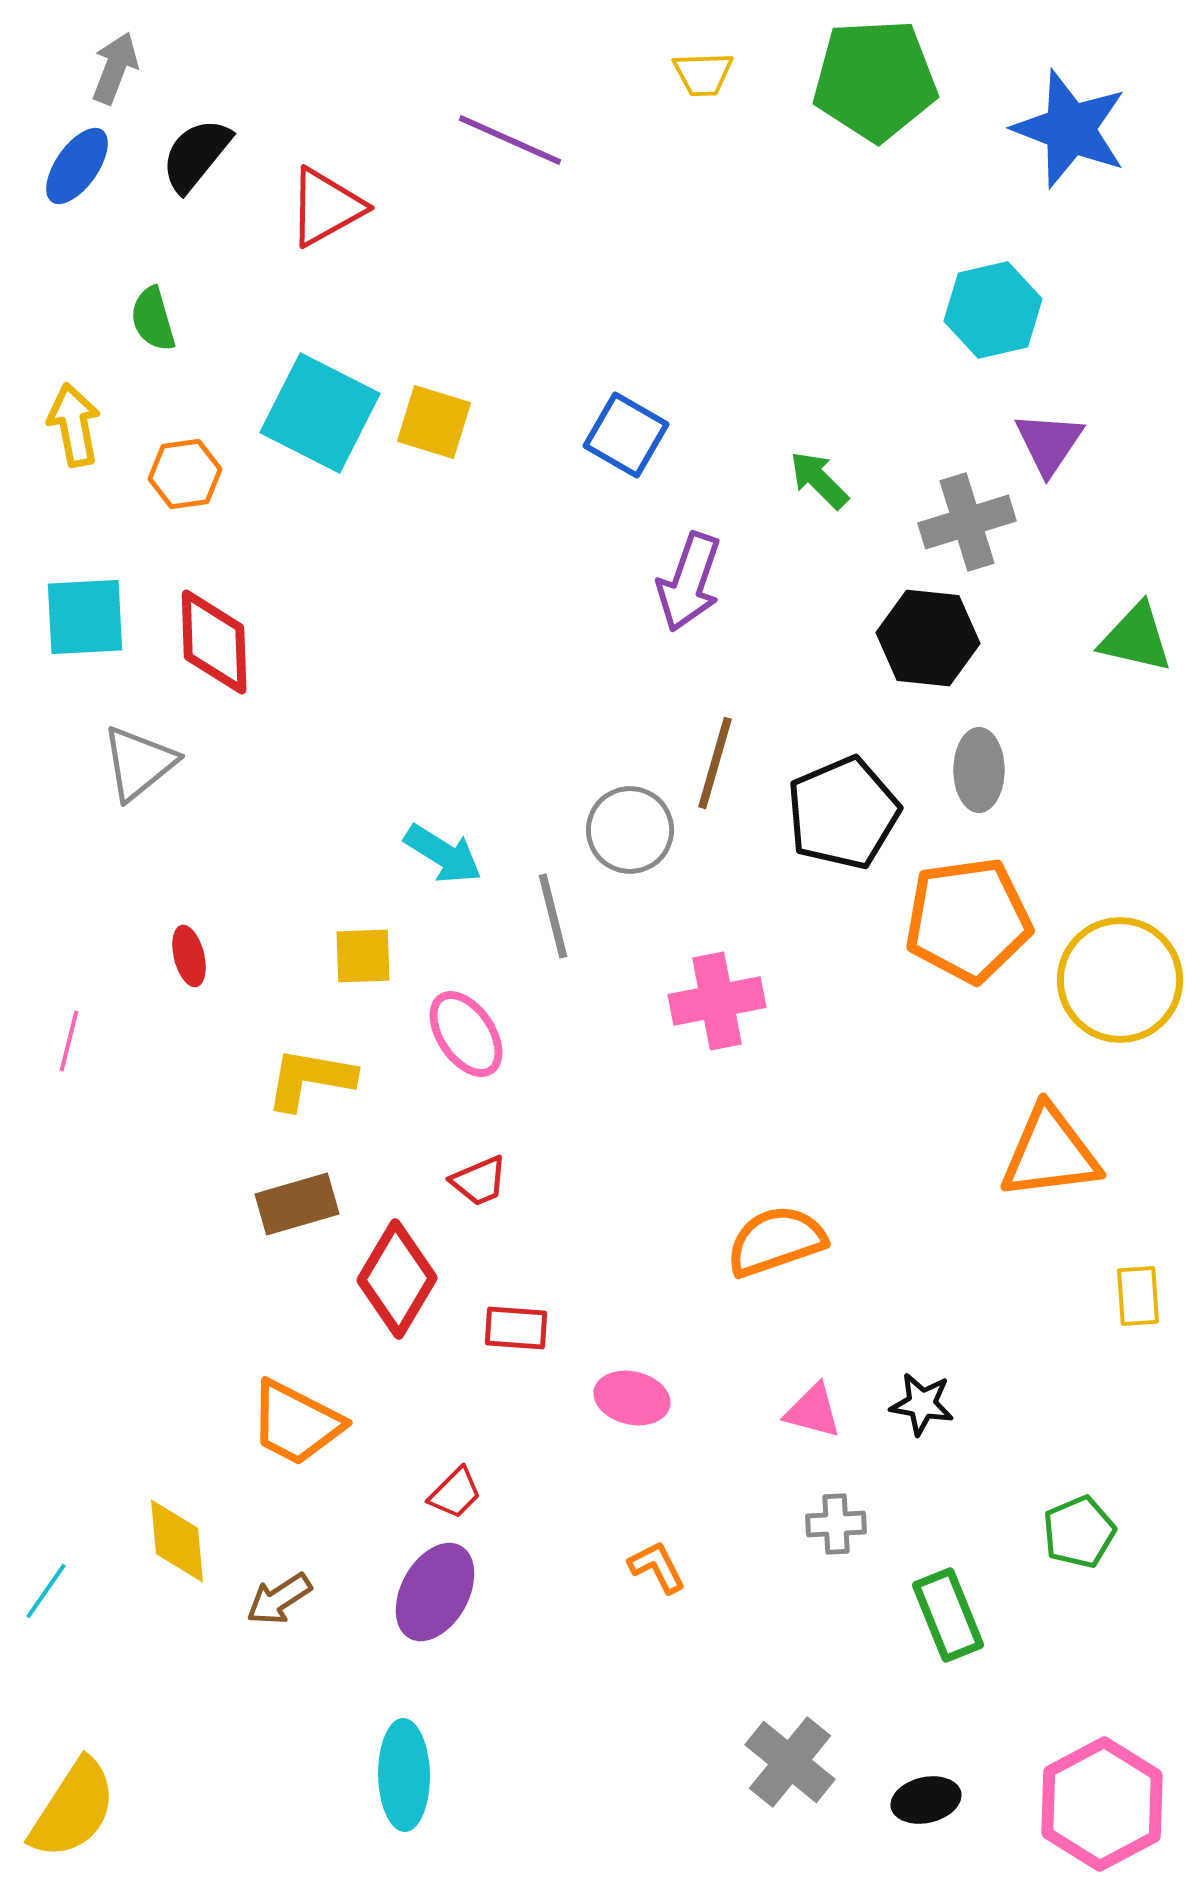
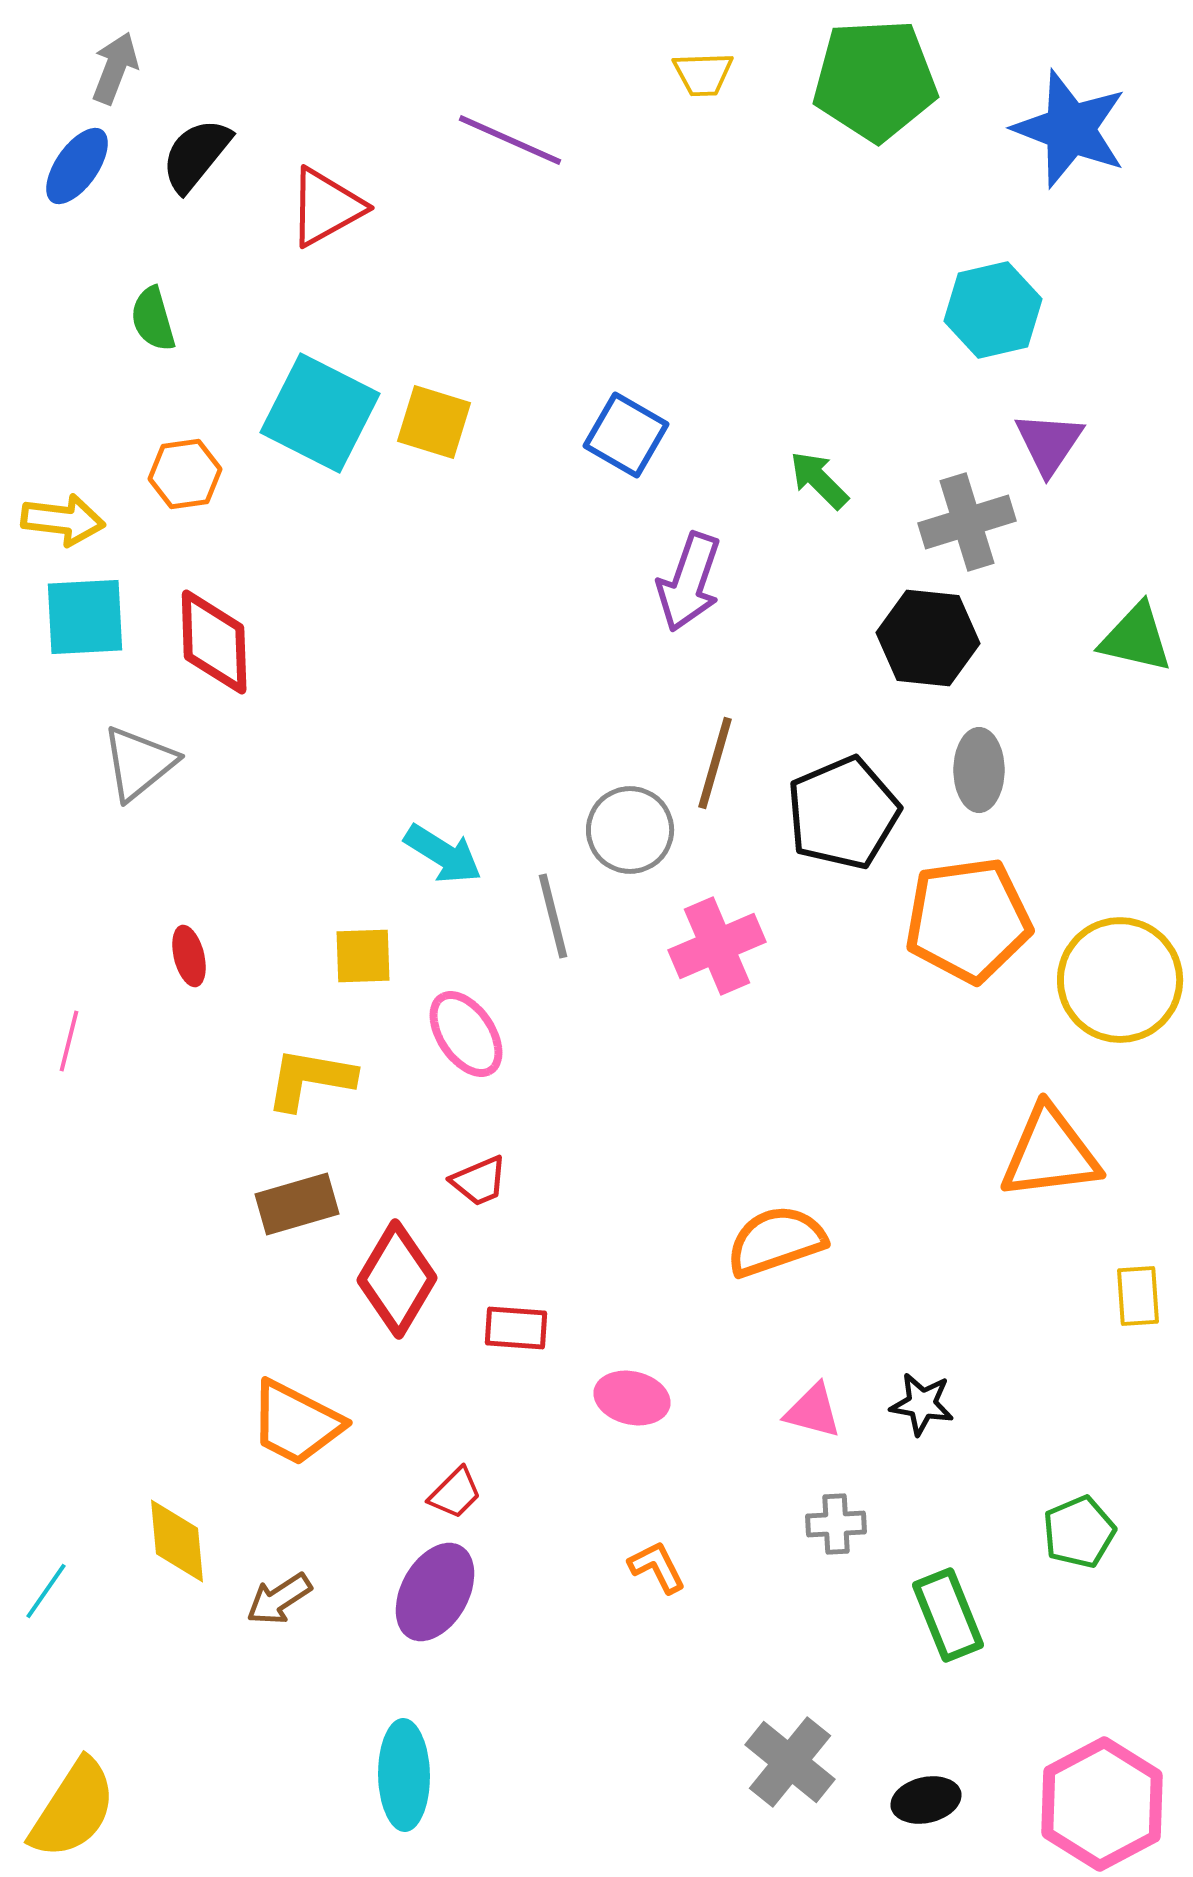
yellow arrow at (74, 425): moved 11 px left, 95 px down; rotated 108 degrees clockwise
pink cross at (717, 1001): moved 55 px up; rotated 12 degrees counterclockwise
